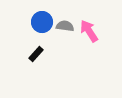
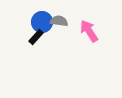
gray semicircle: moved 6 px left, 5 px up
black rectangle: moved 17 px up
